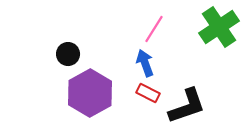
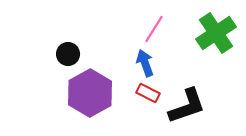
green cross: moved 3 px left, 6 px down
